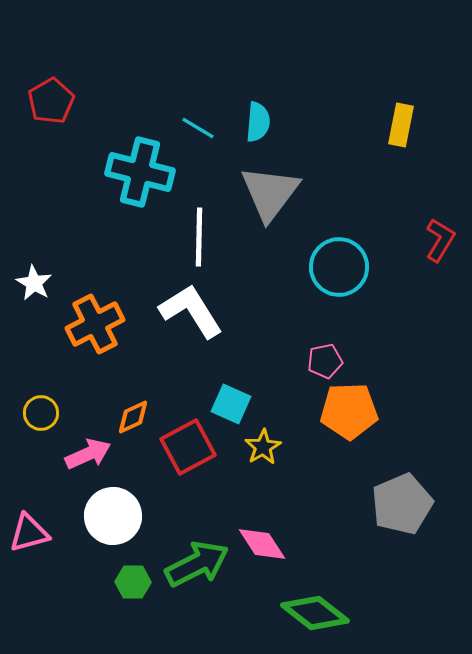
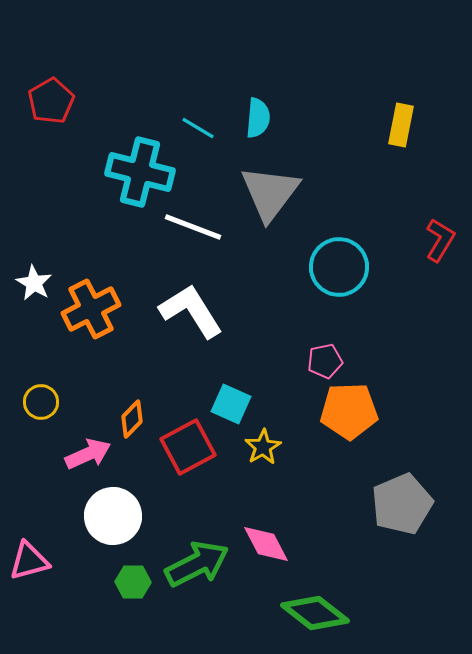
cyan semicircle: moved 4 px up
white line: moved 6 px left, 10 px up; rotated 70 degrees counterclockwise
orange cross: moved 4 px left, 15 px up
yellow circle: moved 11 px up
orange diamond: moved 1 px left, 2 px down; rotated 21 degrees counterclockwise
pink triangle: moved 28 px down
pink diamond: moved 4 px right; rotated 6 degrees clockwise
